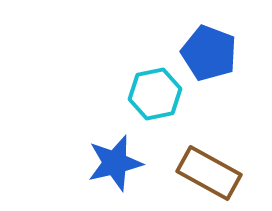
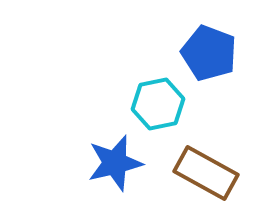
cyan hexagon: moved 3 px right, 10 px down
brown rectangle: moved 3 px left
